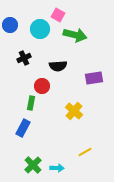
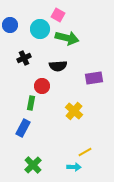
green arrow: moved 8 px left, 3 px down
cyan arrow: moved 17 px right, 1 px up
